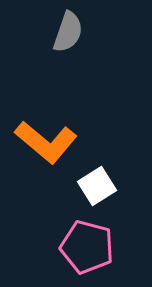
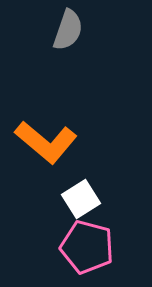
gray semicircle: moved 2 px up
white square: moved 16 px left, 13 px down
